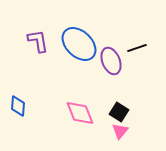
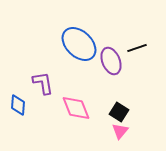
purple L-shape: moved 5 px right, 42 px down
blue diamond: moved 1 px up
pink diamond: moved 4 px left, 5 px up
